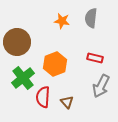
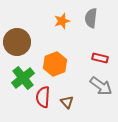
orange star: rotated 28 degrees counterclockwise
red rectangle: moved 5 px right
gray arrow: rotated 80 degrees counterclockwise
